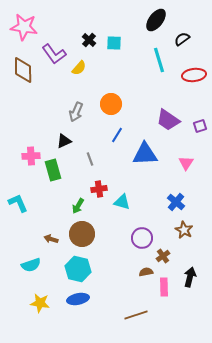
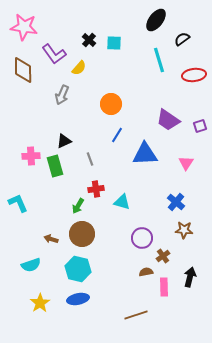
gray arrow: moved 14 px left, 17 px up
green rectangle: moved 2 px right, 4 px up
red cross: moved 3 px left
brown star: rotated 24 degrees counterclockwise
yellow star: rotated 30 degrees clockwise
